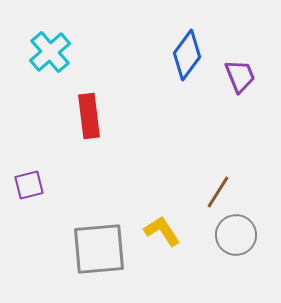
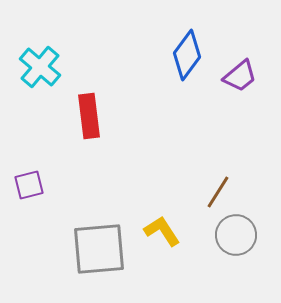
cyan cross: moved 10 px left, 15 px down; rotated 9 degrees counterclockwise
purple trapezoid: rotated 72 degrees clockwise
